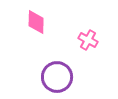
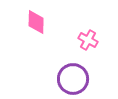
purple circle: moved 16 px right, 2 px down
